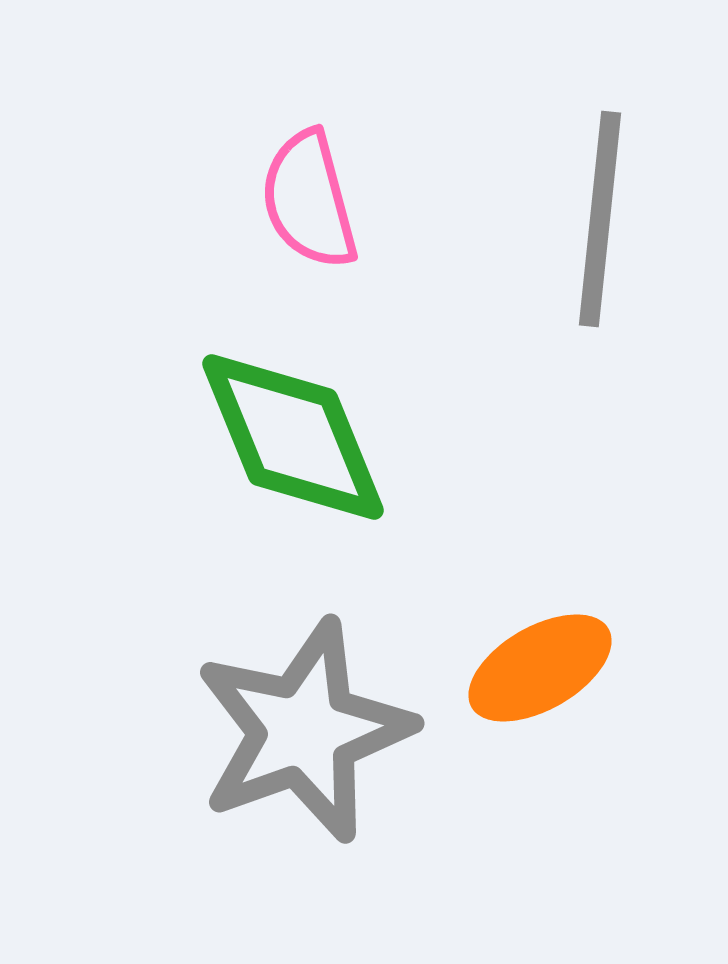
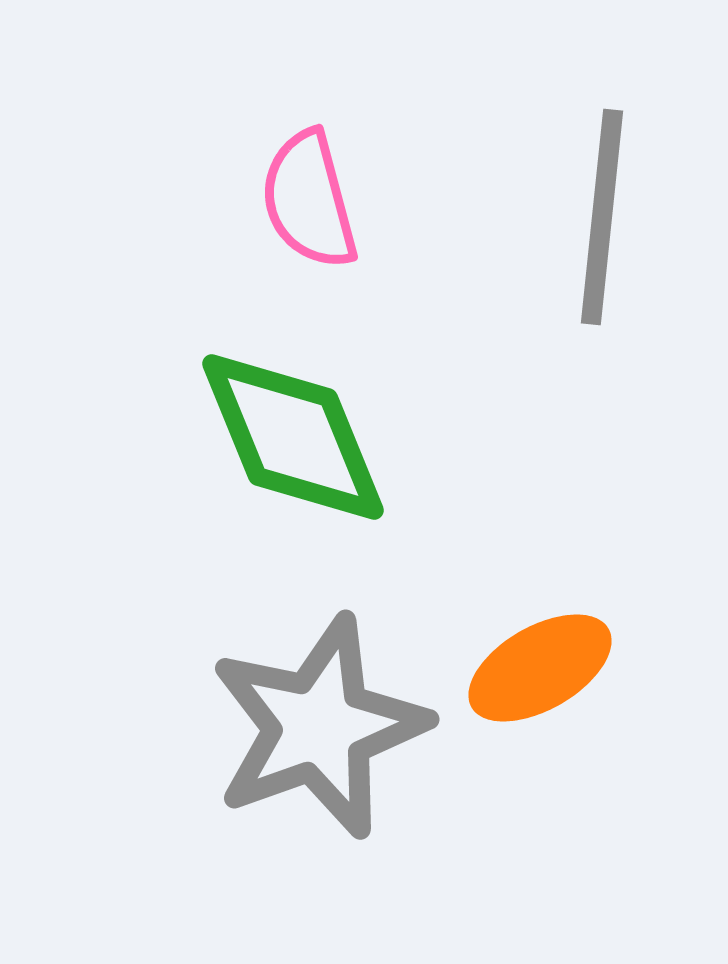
gray line: moved 2 px right, 2 px up
gray star: moved 15 px right, 4 px up
